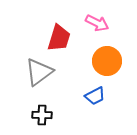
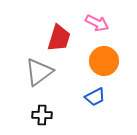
orange circle: moved 3 px left
blue trapezoid: moved 1 px down
